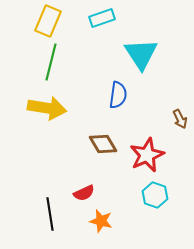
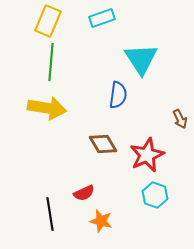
cyan triangle: moved 5 px down
green line: rotated 9 degrees counterclockwise
